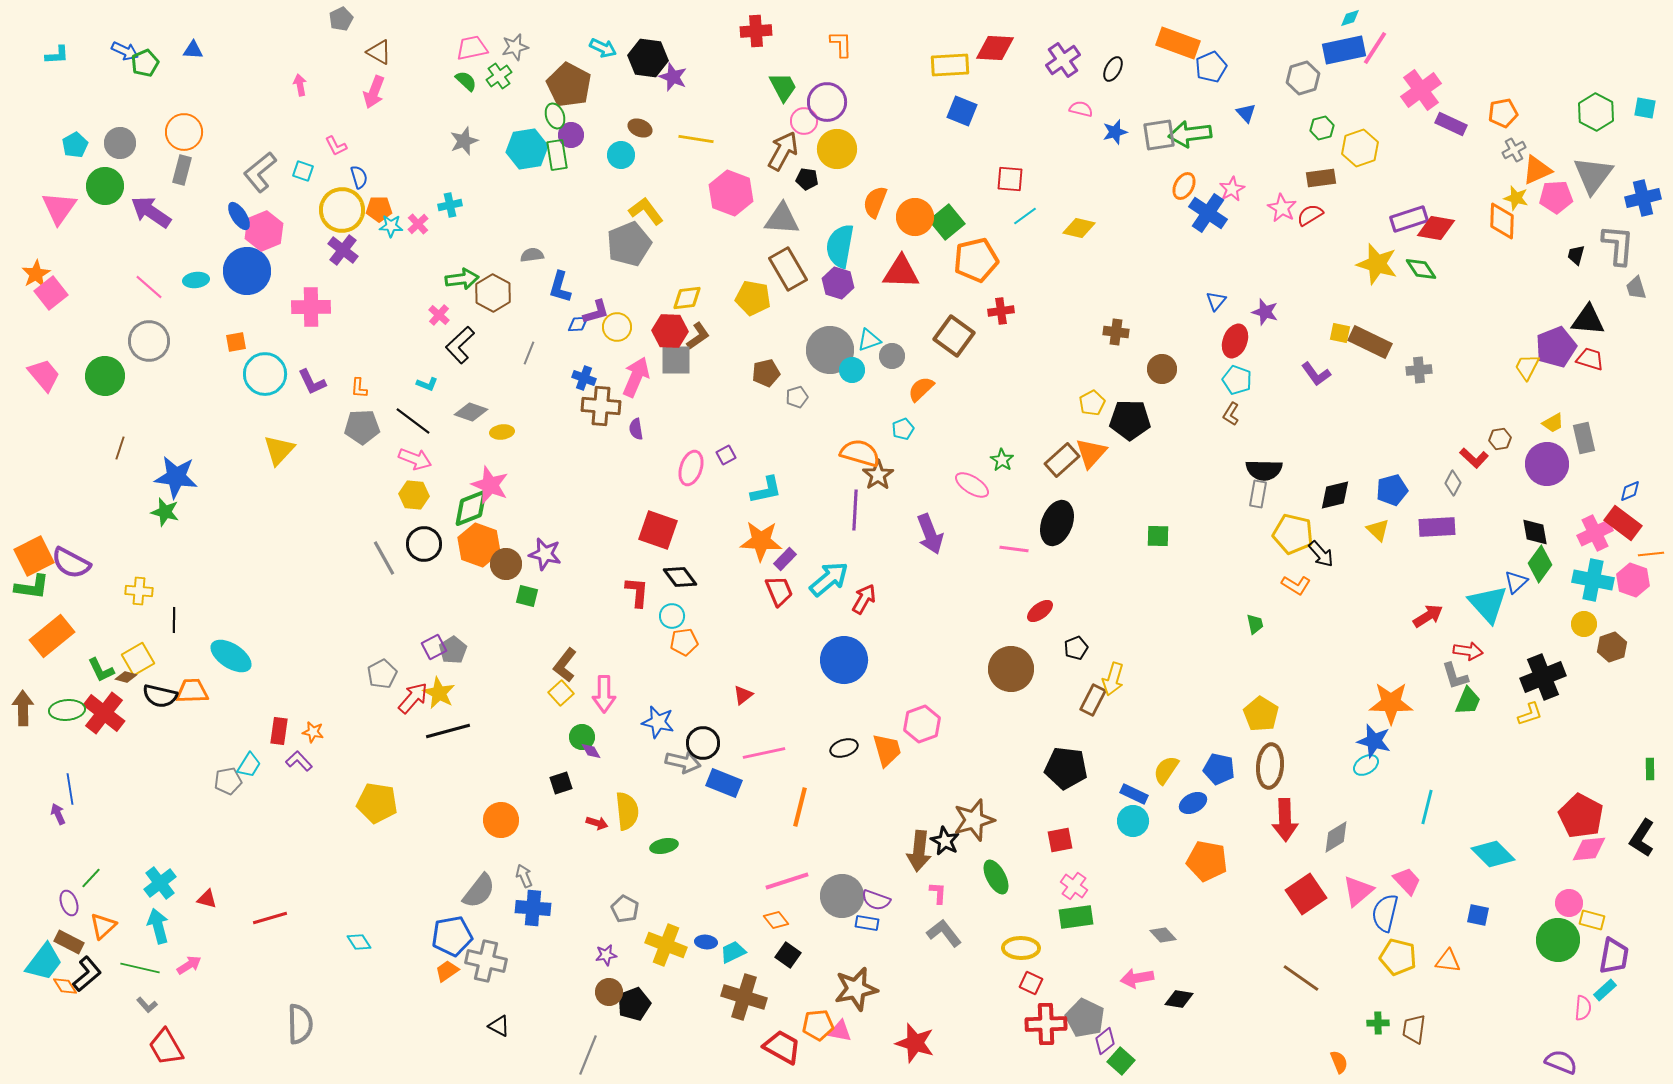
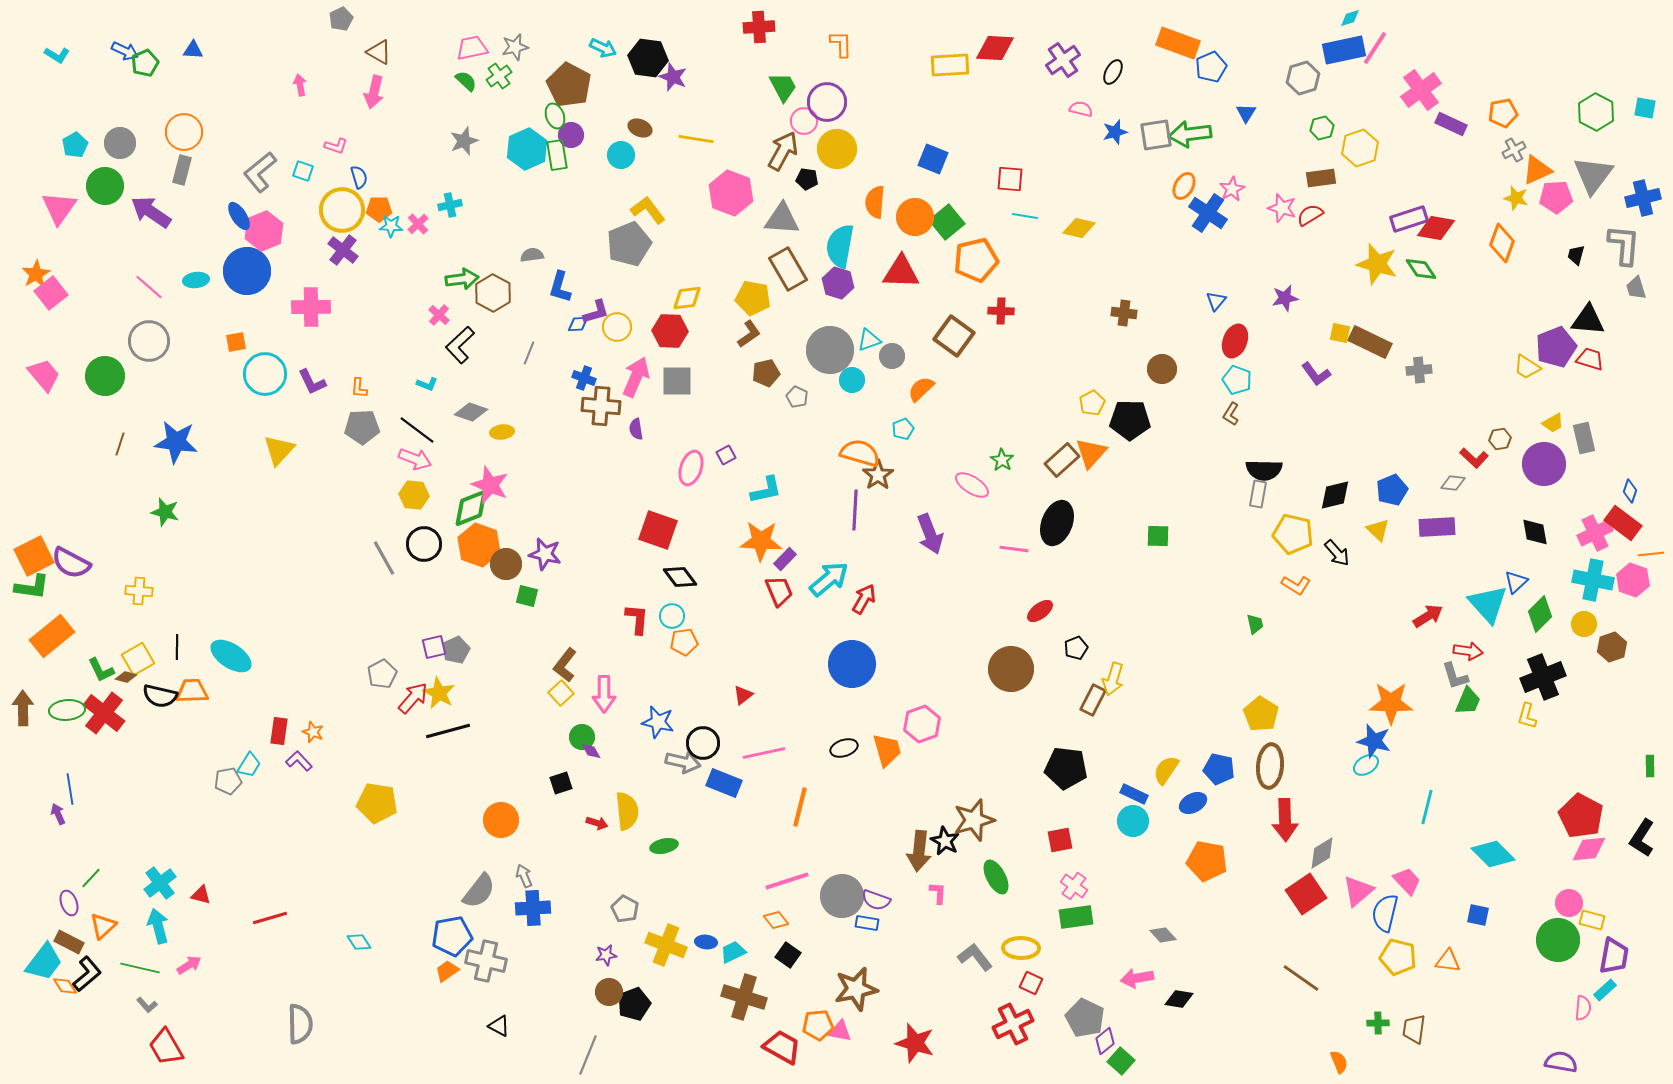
red cross at (756, 31): moved 3 px right, 4 px up
cyan L-shape at (57, 55): rotated 35 degrees clockwise
black ellipse at (1113, 69): moved 3 px down
pink arrow at (374, 92): rotated 8 degrees counterclockwise
blue square at (962, 111): moved 29 px left, 48 px down
blue triangle at (1246, 113): rotated 15 degrees clockwise
gray square at (1159, 135): moved 3 px left
pink L-shape at (336, 146): rotated 45 degrees counterclockwise
cyan hexagon at (527, 149): rotated 15 degrees counterclockwise
orange semicircle at (875, 202): rotated 16 degrees counterclockwise
pink star at (1282, 208): rotated 12 degrees counterclockwise
yellow L-shape at (646, 211): moved 2 px right, 1 px up
cyan line at (1025, 216): rotated 45 degrees clockwise
orange diamond at (1502, 221): moved 22 px down; rotated 18 degrees clockwise
gray L-shape at (1618, 245): moved 6 px right
red cross at (1001, 311): rotated 10 degrees clockwise
purple star at (1265, 312): moved 20 px right, 14 px up; rotated 28 degrees counterclockwise
brown cross at (1116, 332): moved 8 px right, 19 px up
brown L-shape at (698, 336): moved 51 px right, 2 px up
gray square at (676, 360): moved 1 px right, 21 px down
yellow trapezoid at (1527, 367): rotated 84 degrees counterclockwise
cyan circle at (852, 370): moved 10 px down
gray pentagon at (797, 397): rotated 30 degrees counterclockwise
black line at (413, 421): moved 4 px right, 9 px down
brown line at (120, 448): moved 4 px up
purple circle at (1547, 464): moved 3 px left
blue star at (176, 477): moved 35 px up
gray diamond at (1453, 483): rotated 70 degrees clockwise
blue pentagon at (1392, 490): rotated 8 degrees counterclockwise
blue diamond at (1630, 491): rotated 50 degrees counterclockwise
black arrow at (1321, 554): moved 16 px right, 1 px up
green diamond at (1540, 564): moved 50 px down; rotated 9 degrees clockwise
red L-shape at (637, 592): moved 27 px down
black line at (174, 620): moved 3 px right, 27 px down
purple square at (434, 647): rotated 15 degrees clockwise
gray pentagon at (453, 650): moved 3 px right; rotated 8 degrees clockwise
blue circle at (844, 660): moved 8 px right, 4 px down
yellow L-shape at (1530, 714): moved 3 px left, 2 px down; rotated 124 degrees clockwise
orange star at (313, 732): rotated 10 degrees clockwise
green rectangle at (1650, 769): moved 3 px up
gray diamond at (1336, 837): moved 14 px left, 16 px down
red triangle at (207, 899): moved 6 px left, 4 px up
blue cross at (533, 908): rotated 8 degrees counterclockwise
gray L-shape at (944, 933): moved 31 px right, 24 px down
red cross at (1046, 1024): moved 33 px left; rotated 24 degrees counterclockwise
purple semicircle at (1561, 1062): rotated 12 degrees counterclockwise
